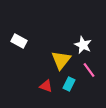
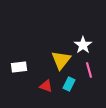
white rectangle: moved 26 px down; rotated 35 degrees counterclockwise
white star: rotated 12 degrees clockwise
pink line: rotated 21 degrees clockwise
